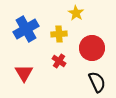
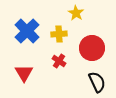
blue cross: moved 1 px right, 2 px down; rotated 15 degrees counterclockwise
